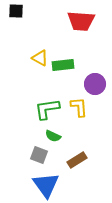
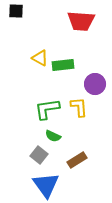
gray square: rotated 18 degrees clockwise
